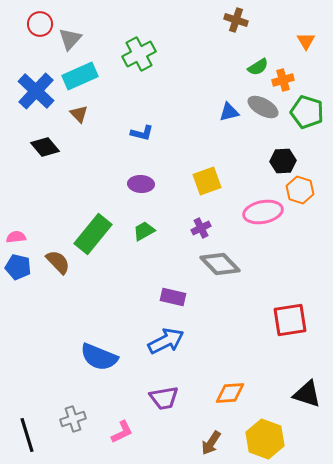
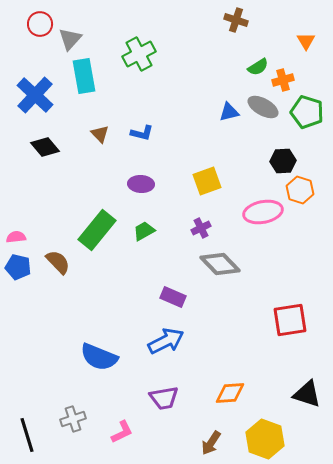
cyan rectangle: moved 4 px right; rotated 76 degrees counterclockwise
blue cross: moved 1 px left, 4 px down
brown triangle: moved 21 px right, 20 px down
green rectangle: moved 4 px right, 4 px up
purple rectangle: rotated 10 degrees clockwise
